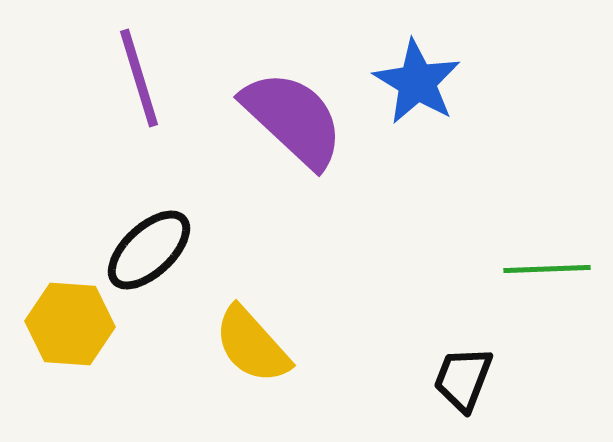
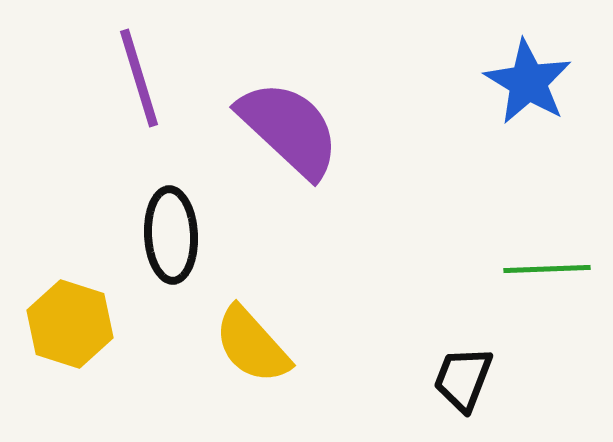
blue star: moved 111 px right
purple semicircle: moved 4 px left, 10 px down
black ellipse: moved 22 px right, 15 px up; rotated 50 degrees counterclockwise
yellow hexagon: rotated 14 degrees clockwise
